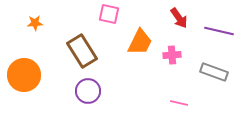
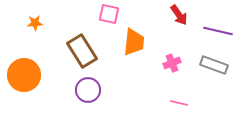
red arrow: moved 3 px up
purple line: moved 1 px left
orange trapezoid: moved 6 px left; rotated 20 degrees counterclockwise
pink cross: moved 8 px down; rotated 18 degrees counterclockwise
gray rectangle: moved 7 px up
purple circle: moved 1 px up
